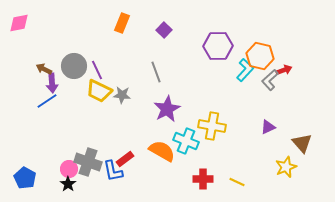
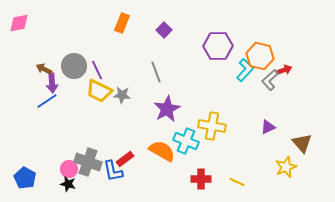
red cross: moved 2 px left
black star: rotated 21 degrees counterclockwise
